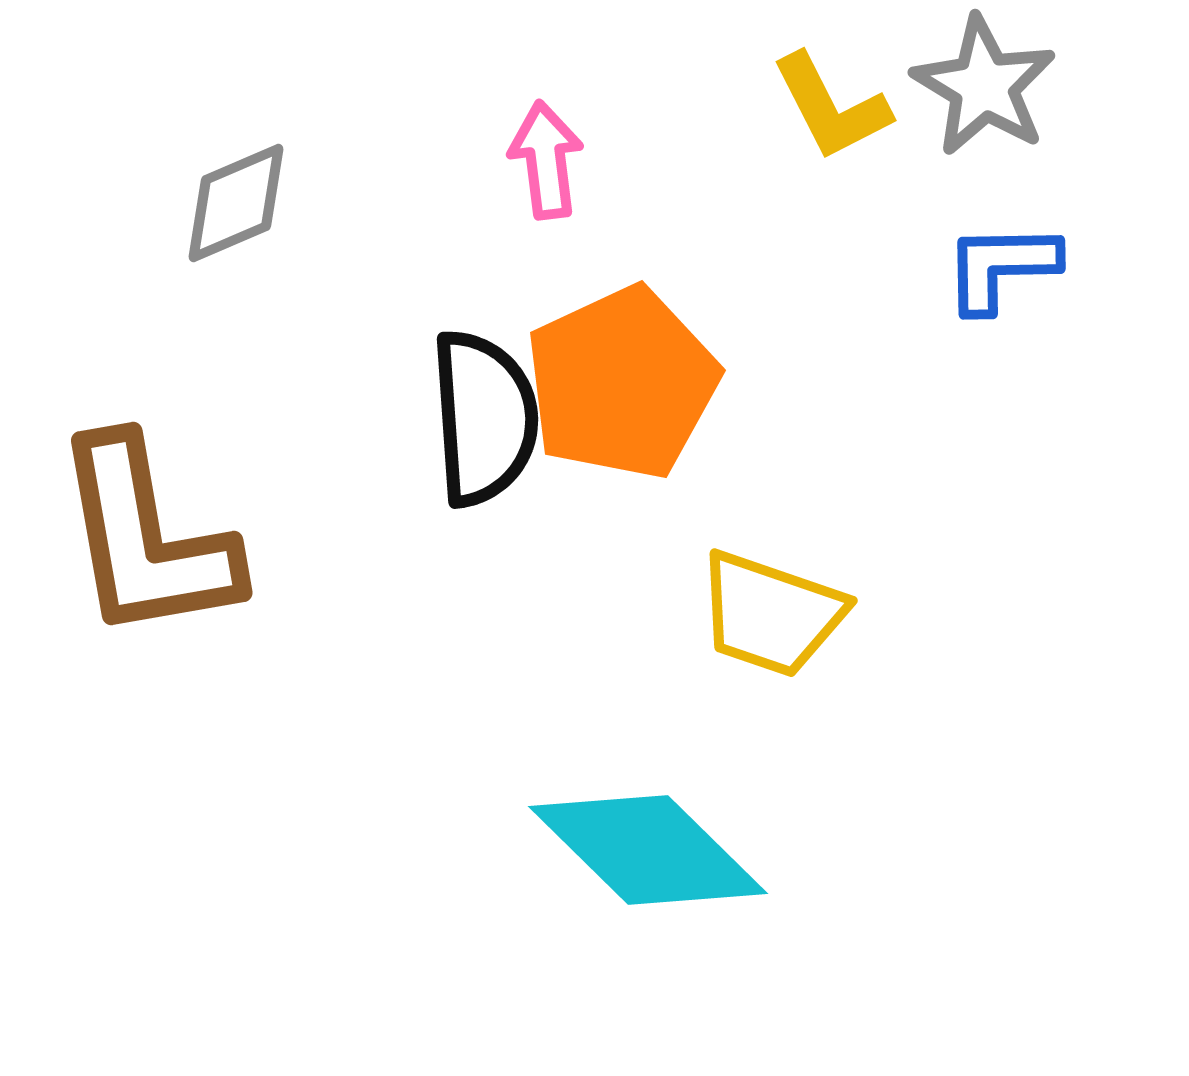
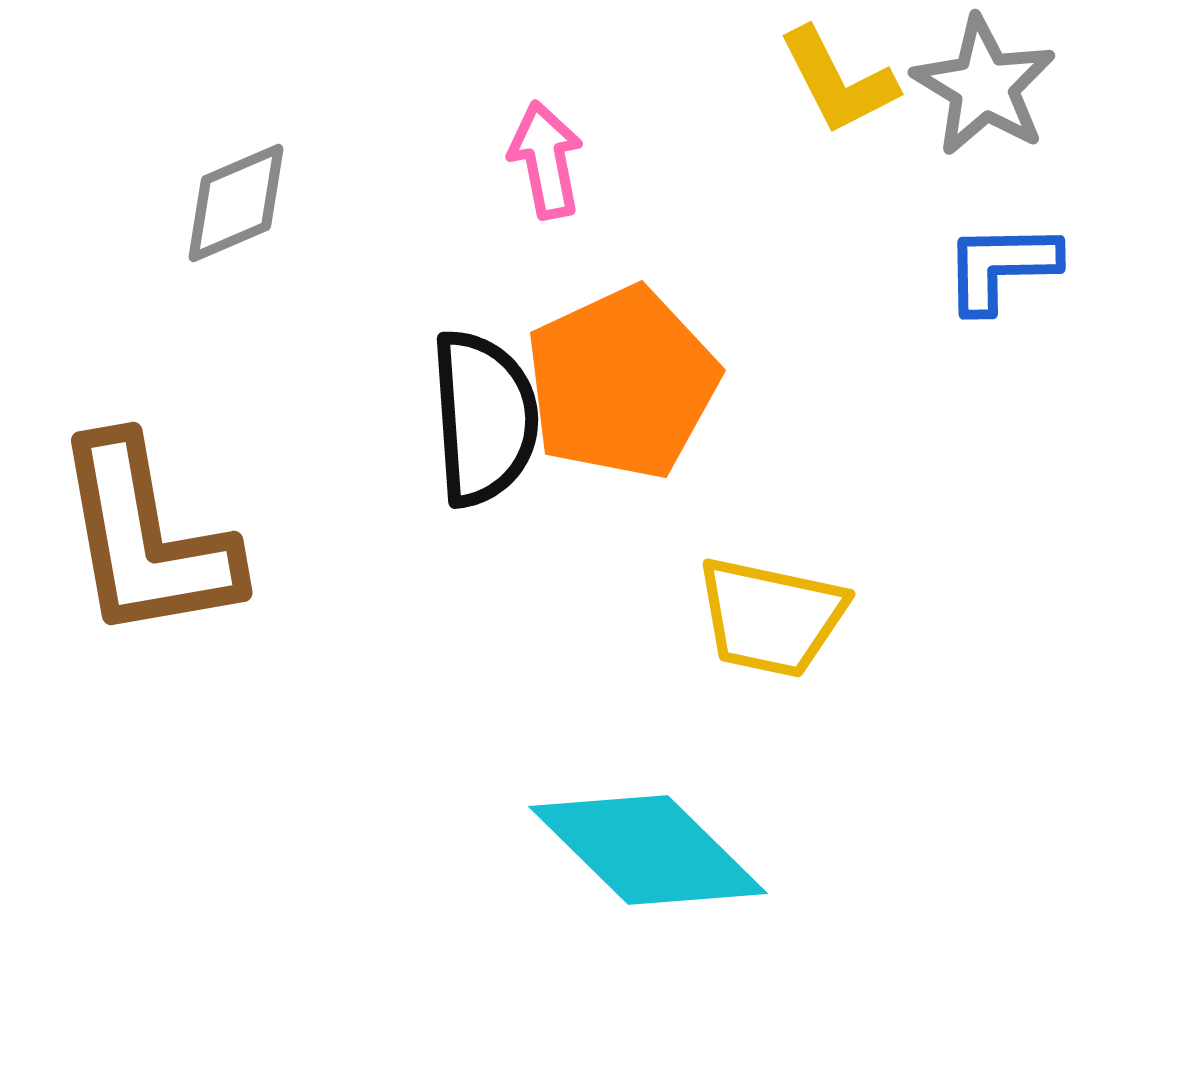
yellow L-shape: moved 7 px right, 26 px up
pink arrow: rotated 4 degrees counterclockwise
yellow trapezoid: moved 3 px down; rotated 7 degrees counterclockwise
